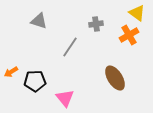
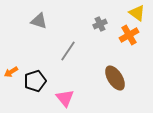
gray cross: moved 4 px right; rotated 16 degrees counterclockwise
gray line: moved 2 px left, 4 px down
black pentagon: rotated 15 degrees counterclockwise
